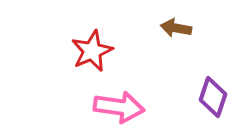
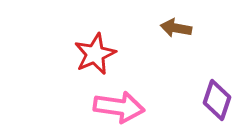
red star: moved 3 px right, 3 px down
purple diamond: moved 4 px right, 3 px down
